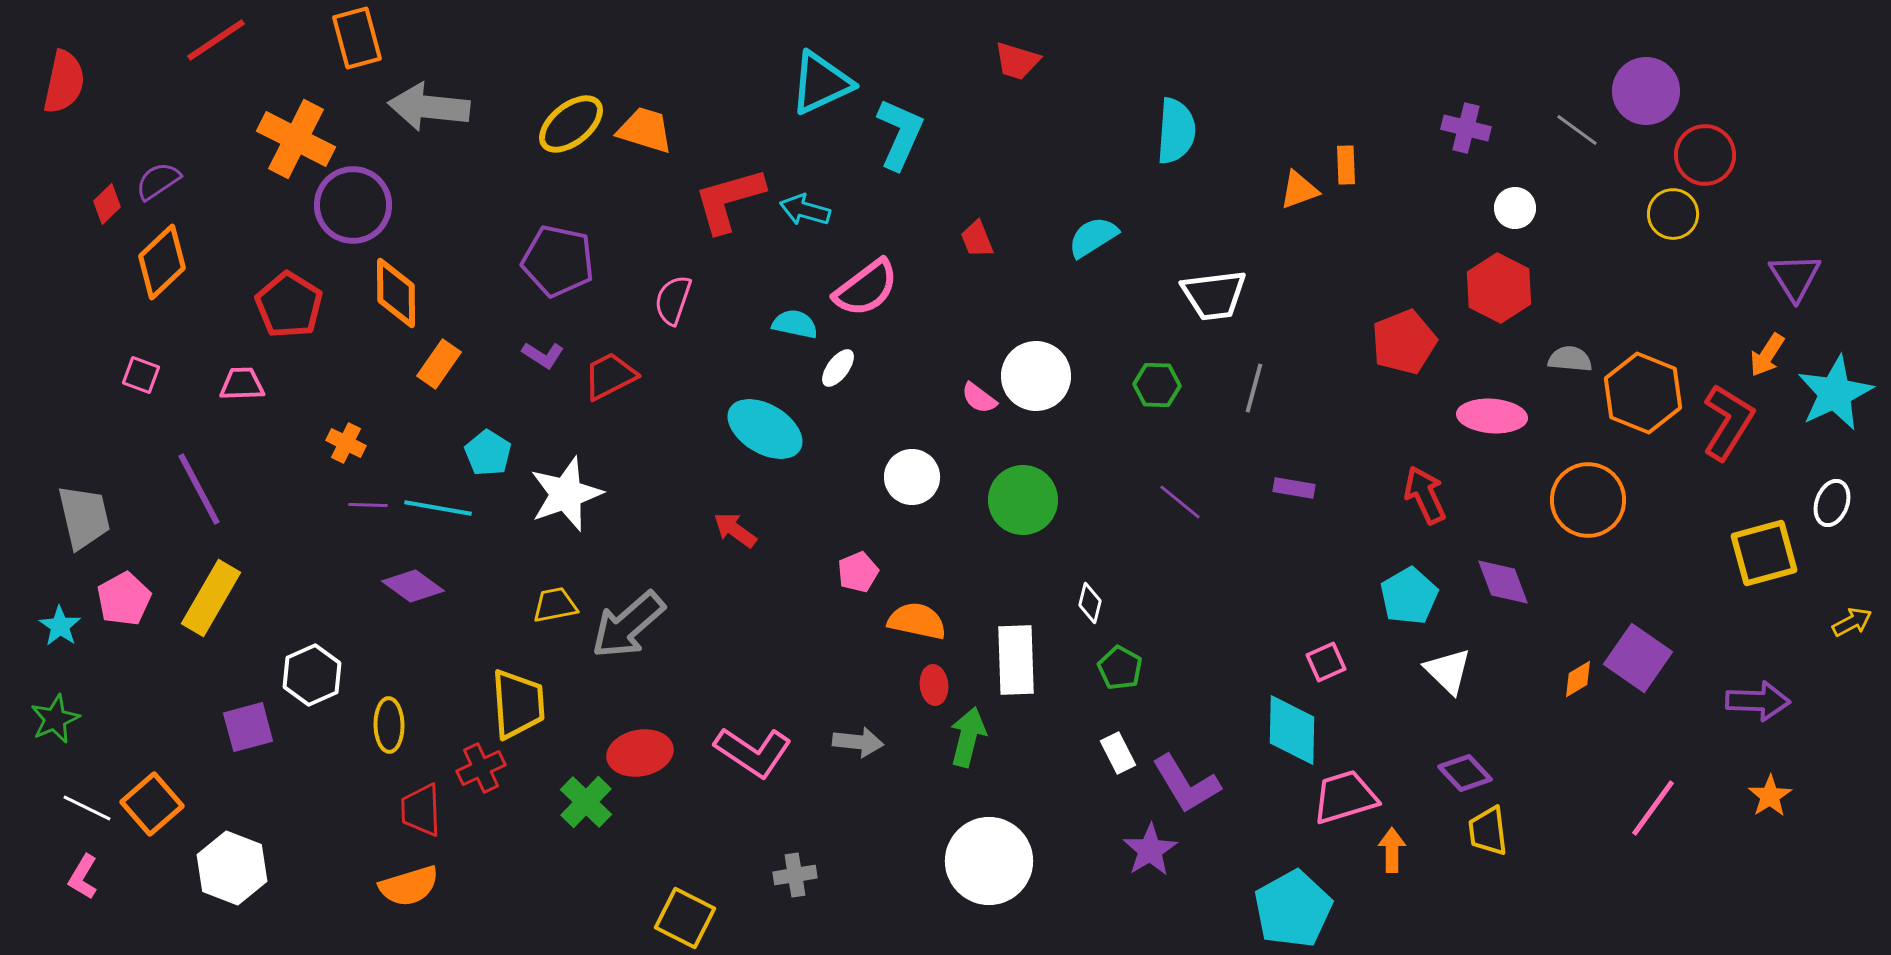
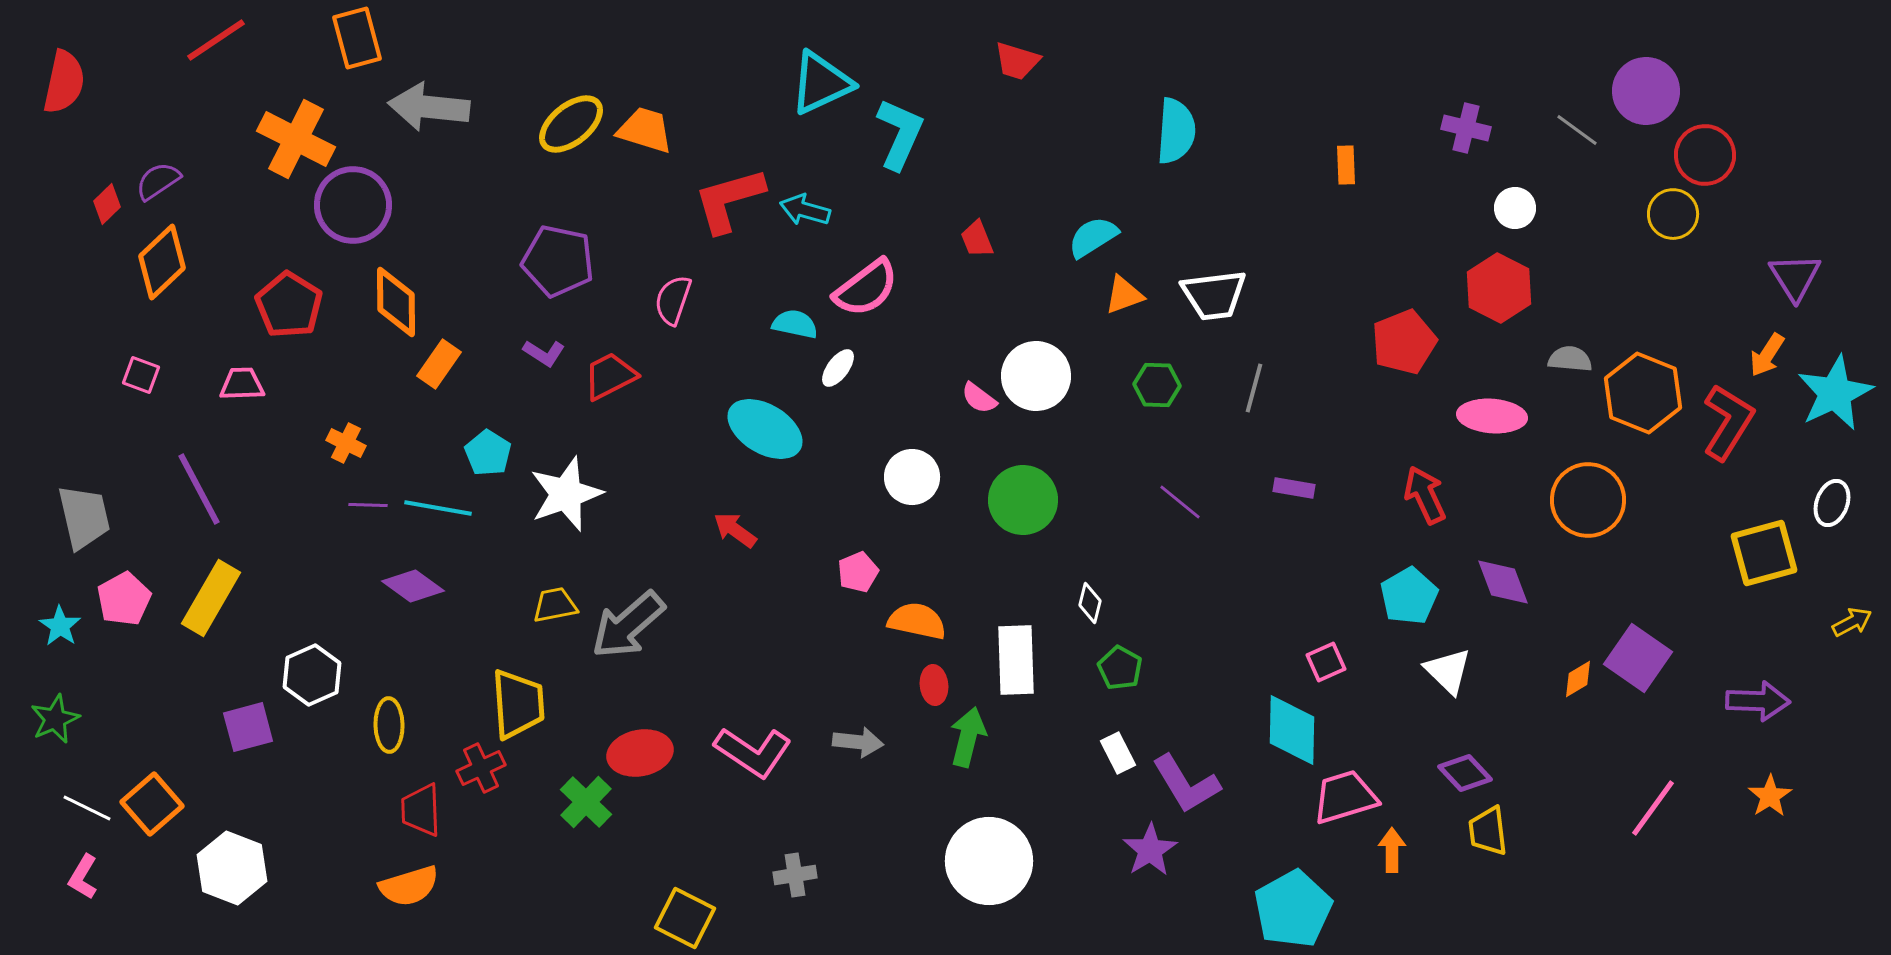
orange triangle at (1299, 190): moved 175 px left, 105 px down
orange diamond at (396, 293): moved 9 px down
purple L-shape at (543, 355): moved 1 px right, 2 px up
